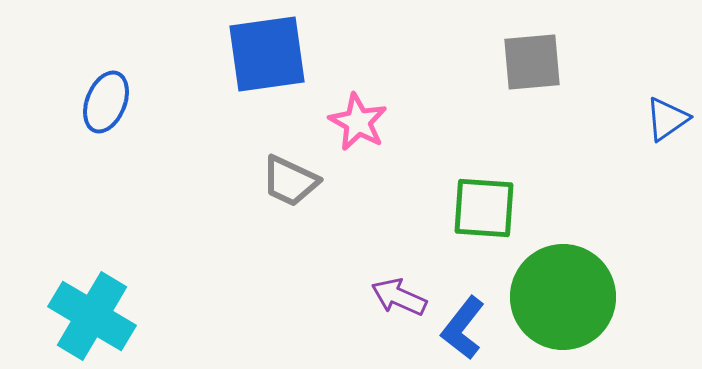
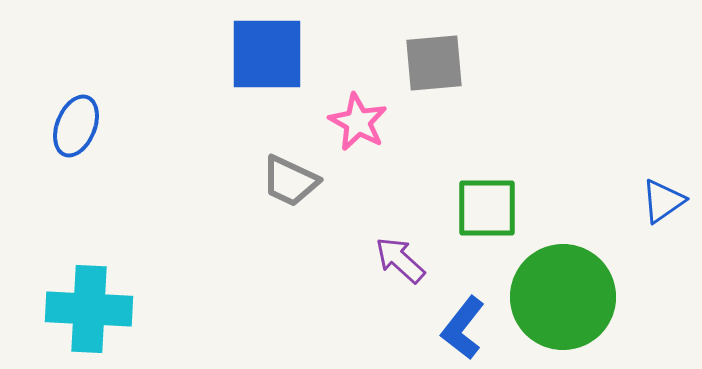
blue square: rotated 8 degrees clockwise
gray square: moved 98 px left, 1 px down
blue ellipse: moved 30 px left, 24 px down
blue triangle: moved 4 px left, 82 px down
green square: moved 3 px right; rotated 4 degrees counterclockwise
purple arrow: moved 1 px right, 37 px up; rotated 18 degrees clockwise
cyan cross: moved 3 px left, 7 px up; rotated 28 degrees counterclockwise
